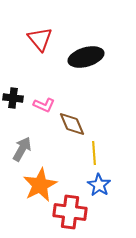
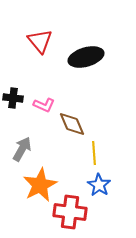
red triangle: moved 2 px down
